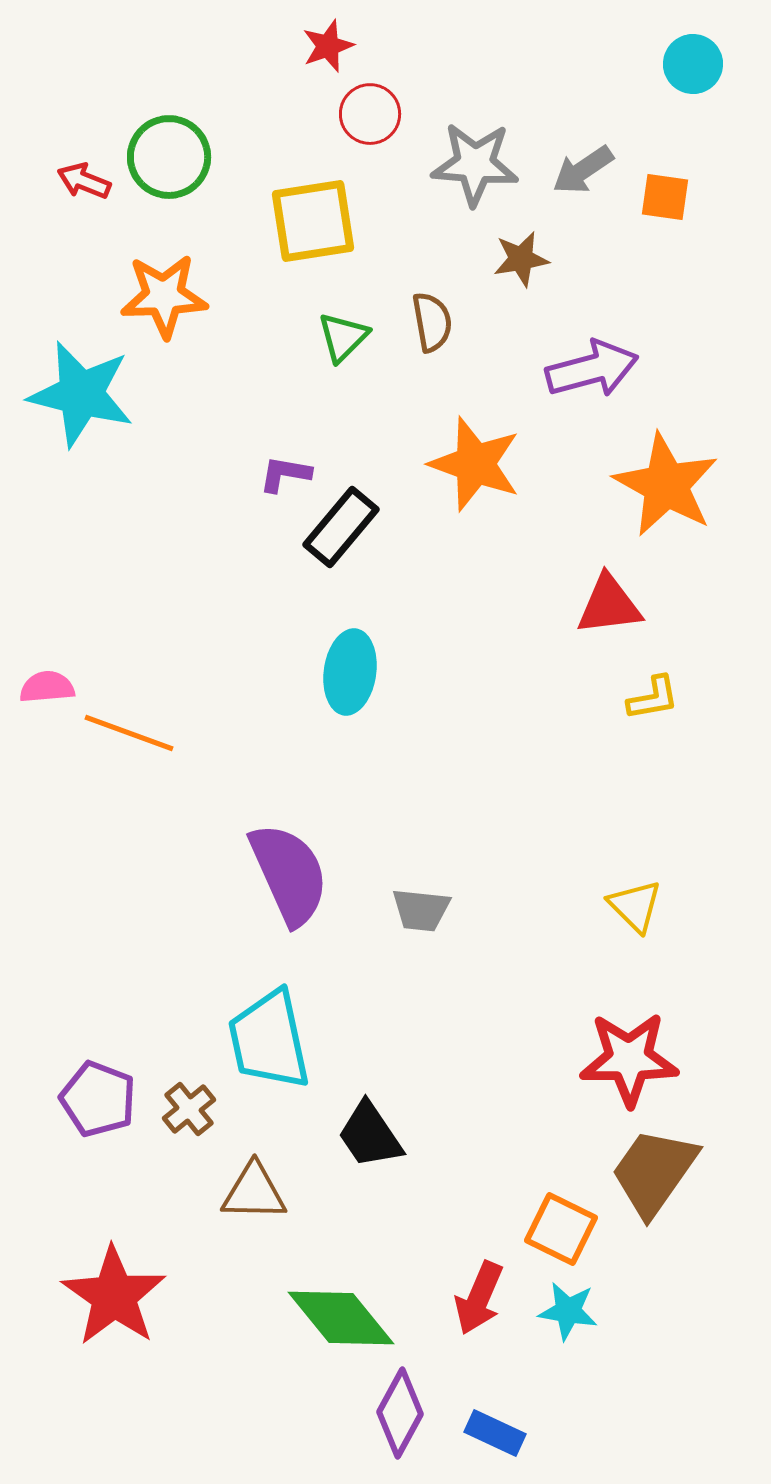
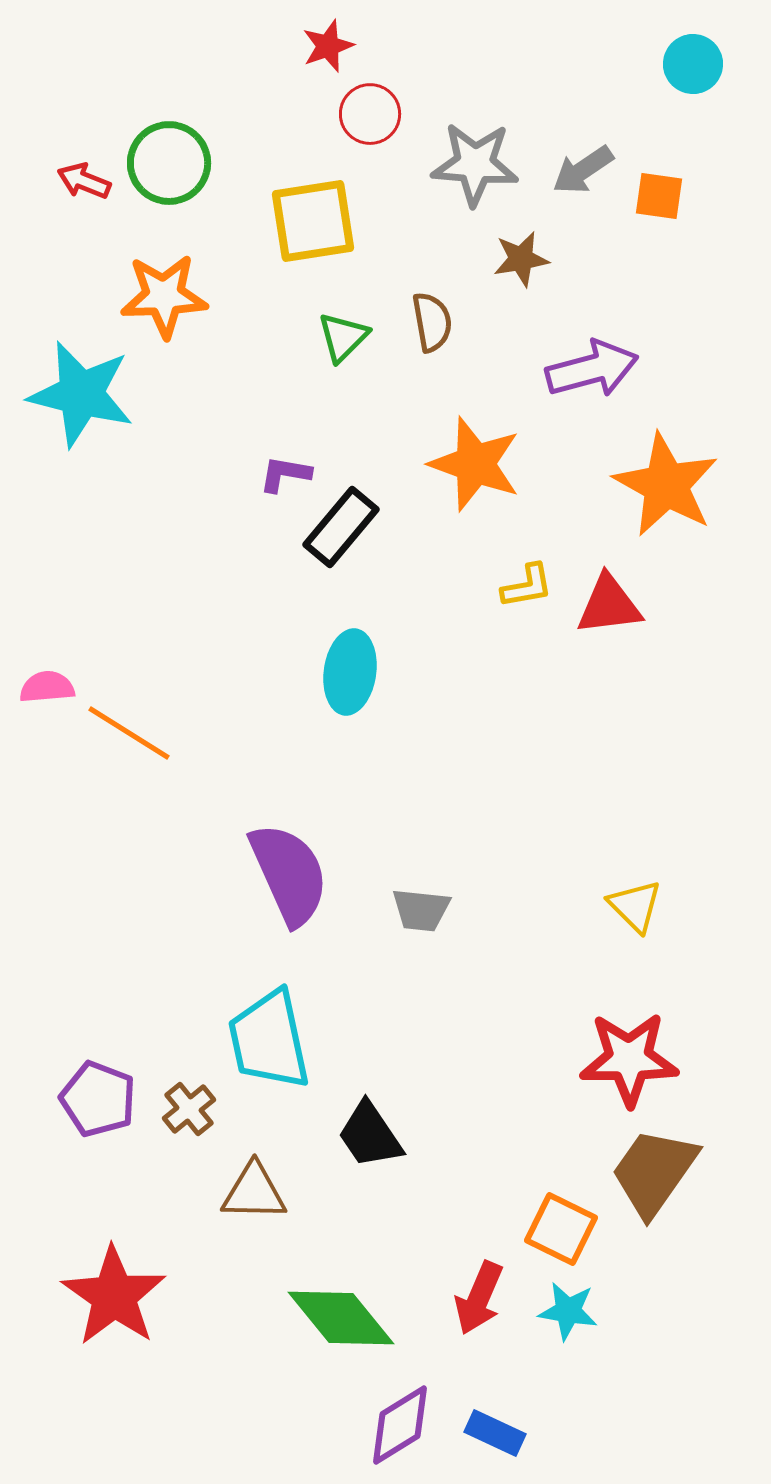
green circle at (169, 157): moved 6 px down
orange square at (665, 197): moved 6 px left, 1 px up
yellow L-shape at (653, 698): moved 126 px left, 112 px up
orange line at (129, 733): rotated 12 degrees clockwise
purple diamond at (400, 1413): moved 12 px down; rotated 30 degrees clockwise
